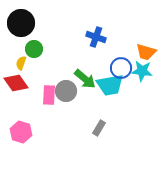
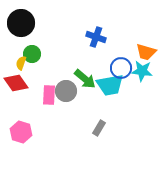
green circle: moved 2 px left, 5 px down
